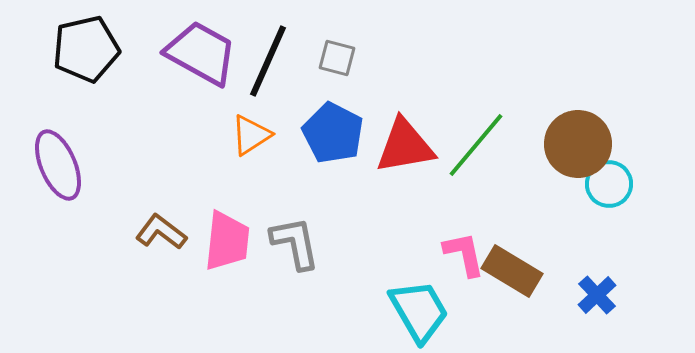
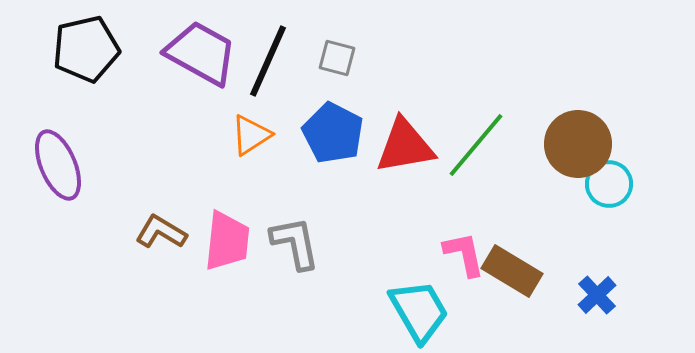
brown L-shape: rotated 6 degrees counterclockwise
